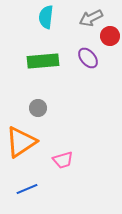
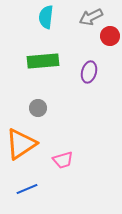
gray arrow: moved 1 px up
purple ellipse: moved 1 px right, 14 px down; rotated 55 degrees clockwise
orange triangle: moved 2 px down
